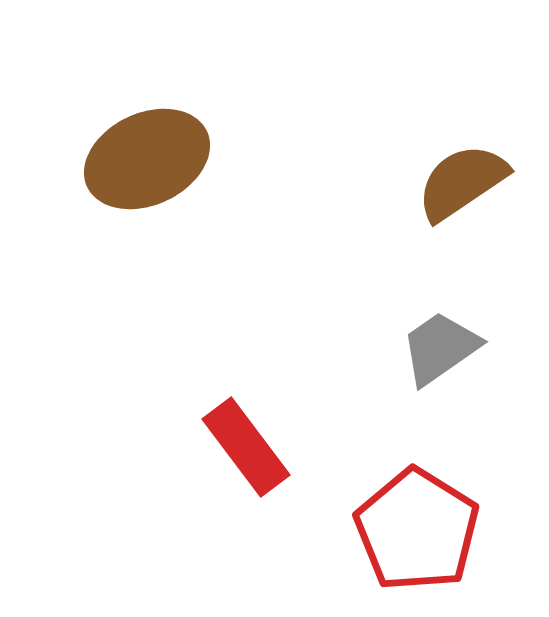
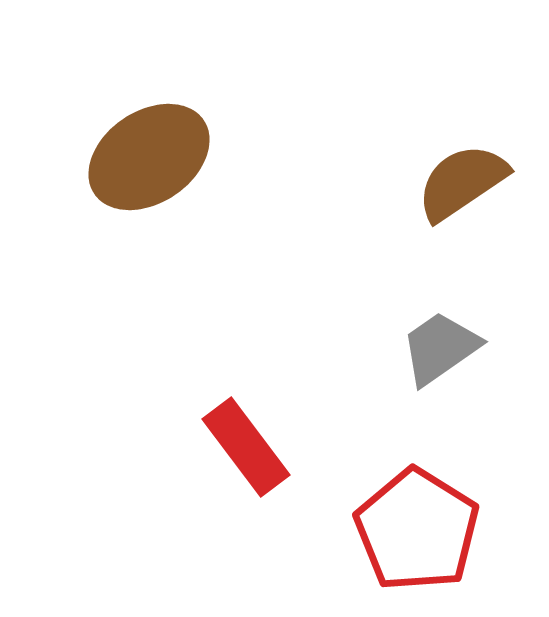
brown ellipse: moved 2 px right, 2 px up; rotated 9 degrees counterclockwise
